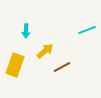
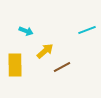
cyan arrow: rotated 72 degrees counterclockwise
yellow rectangle: rotated 20 degrees counterclockwise
